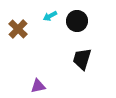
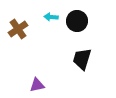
cyan arrow: moved 1 px right, 1 px down; rotated 32 degrees clockwise
brown cross: rotated 12 degrees clockwise
purple triangle: moved 1 px left, 1 px up
